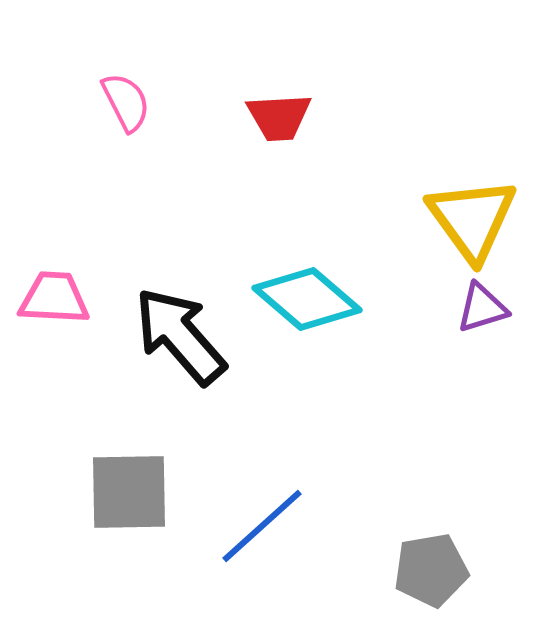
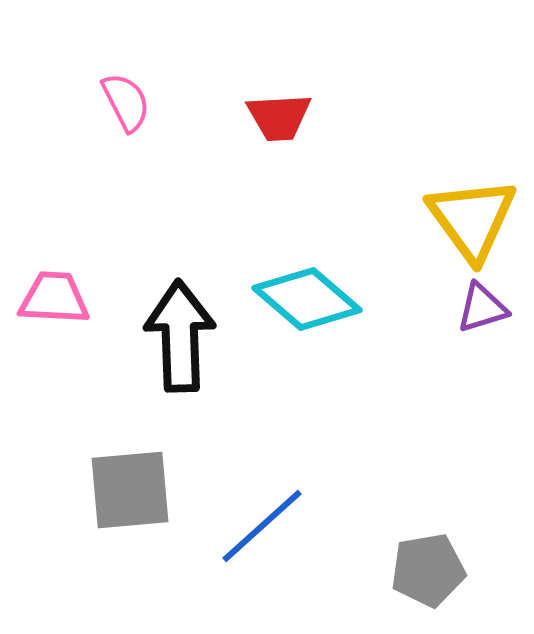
black arrow: rotated 39 degrees clockwise
gray square: moved 1 px right, 2 px up; rotated 4 degrees counterclockwise
gray pentagon: moved 3 px left
